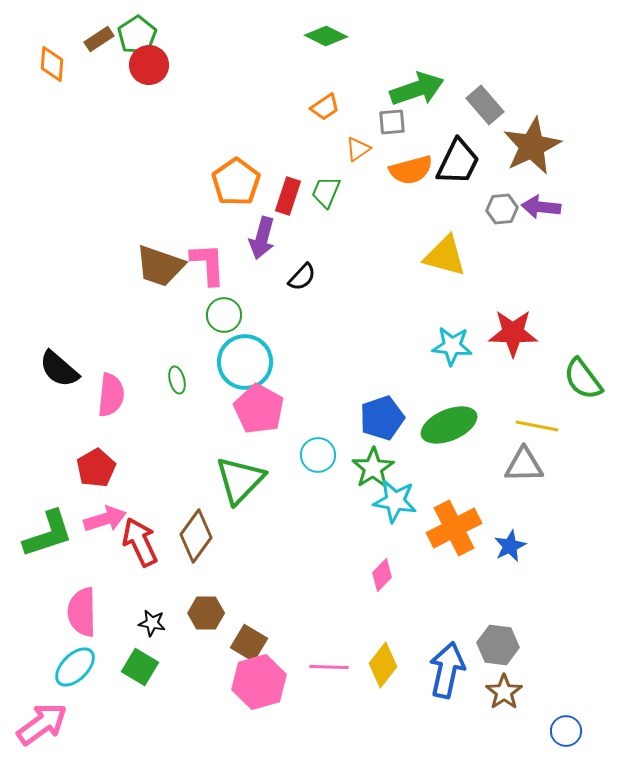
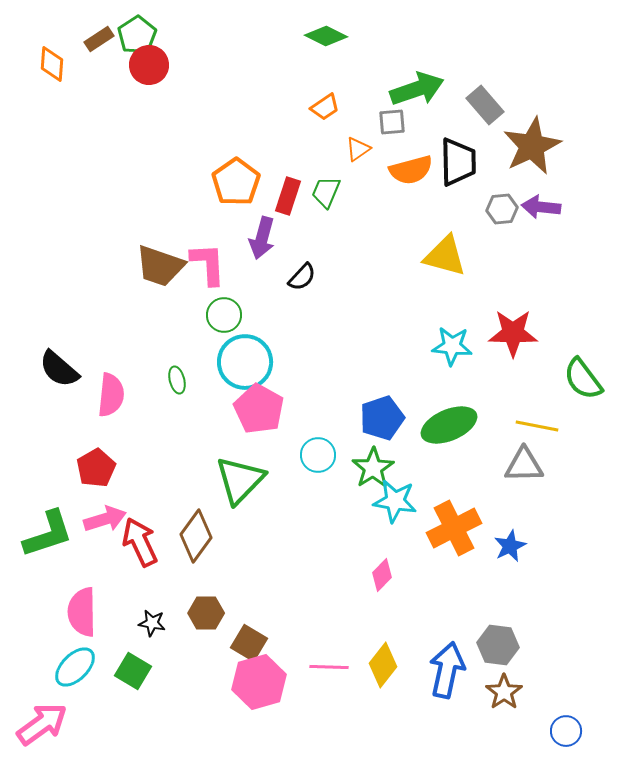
black trapezoid at (458, 162): rotated 27 degrees counterclockwise
green square at (140, 667): moved 7 px left, 4 px down
